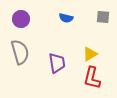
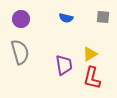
purple trapezoid: moved 7 px right, 2 px down
